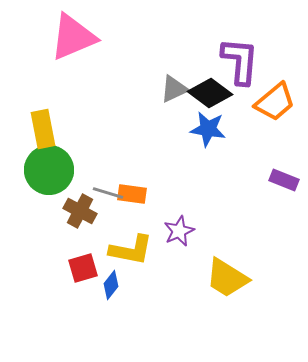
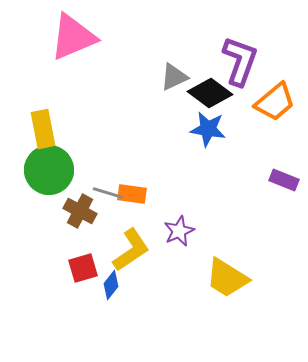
purple L-shape: rotated 15 degrees clockwise
gray triangle: moved 12 px up
yellow L-shape: rotated 45 degrees counterclockwise
